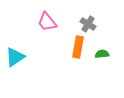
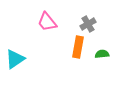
gray cross: rotated 28 degrees clockwise
cyan triangle: moved 2 px down
